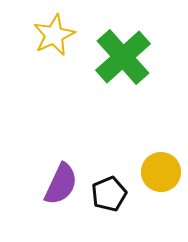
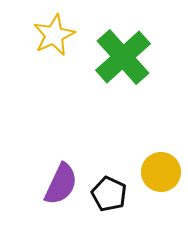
black pentagon: rotated 24 degrees counterclockwise
